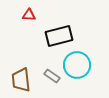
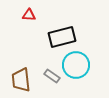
black rectangle: moved 3 px right, 1 px down
cyan circle: moved 1 px left
